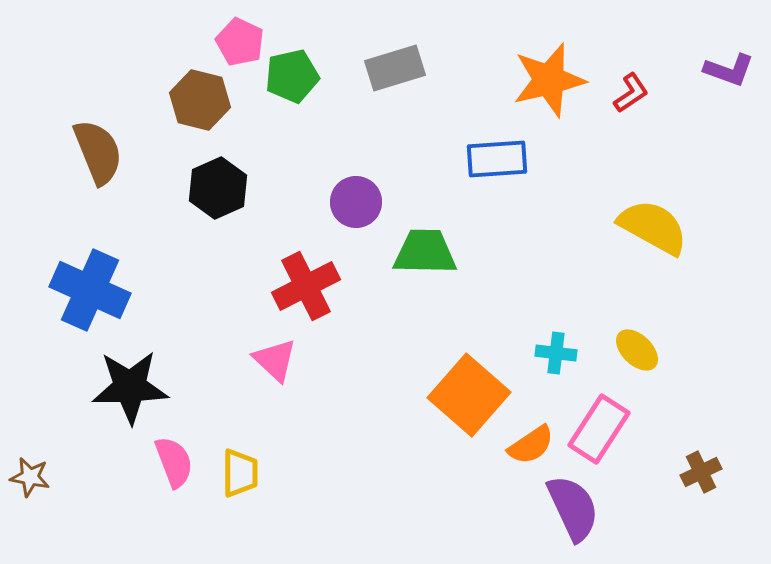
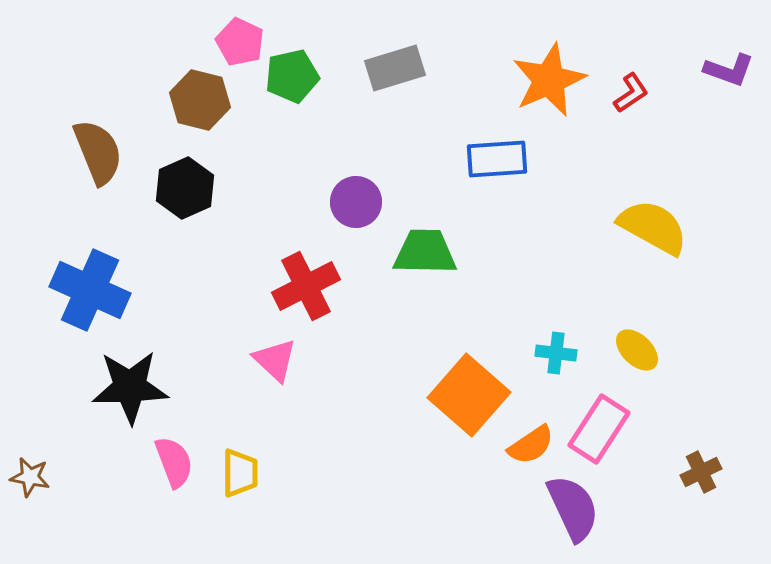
orange star: rotated 10 degrees counterclockwise
black hexagon: moved 33 px left
